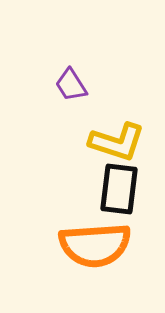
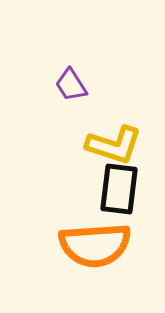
yellow L-shape: moved 3 px left, 3 px down
